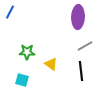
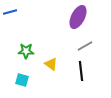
blue line: rotated 48 degrees clockwise
purple ellipse: rotated 25 degrees clockwise
green star: moved 1 px left, 1 px up
